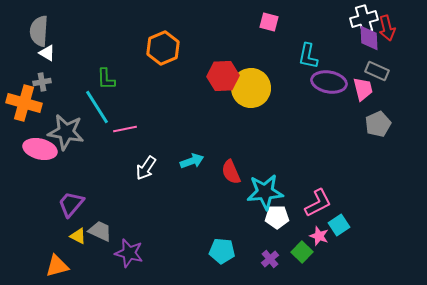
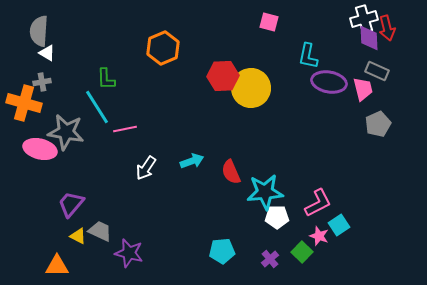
cyan pentagon: rotated 10 degrees counterclockwise
orange triangle: rotated 15 degrees clockwise
